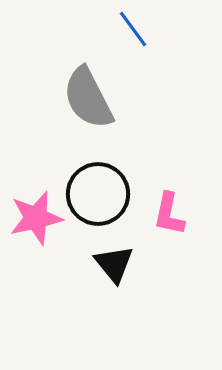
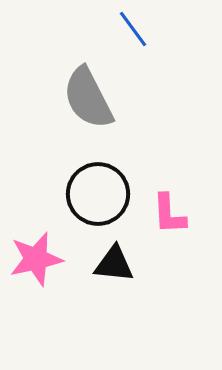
pink L-shape: rotated 15 degrees counterclockwise
pink star: moved 41 px down
black triangle: rotated 45 degrees counterclockwise
